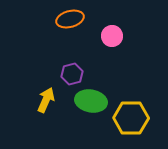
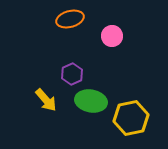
purple hexagon: rotated 10 degrees counterclockwise
yellow arrow: rotated 115 degrees clockwise
yellow hexagon: rotated 12 degrees counterclockwise
